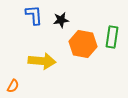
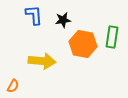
black star: moved 2 px right
